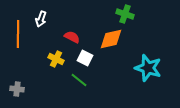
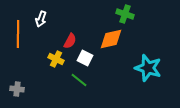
red semicircle: moved 2 px left, 4 px down; rotated 91 degrees clockwise
